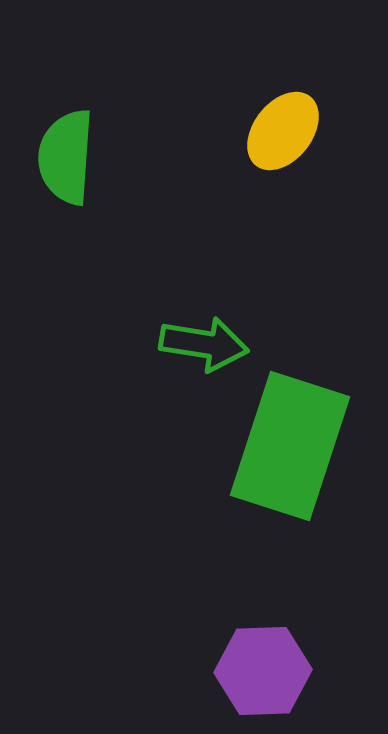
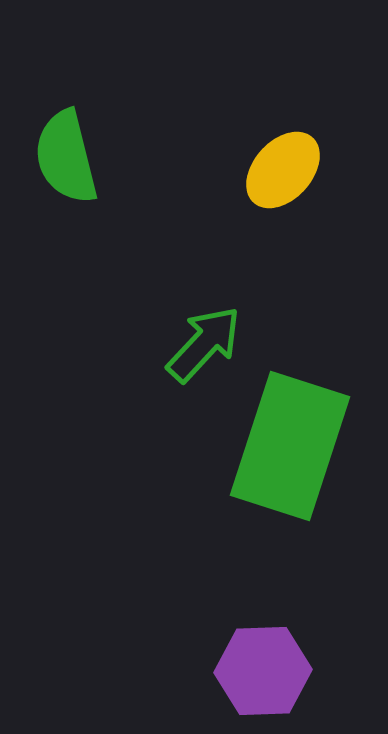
yellow ellipse: moved 39 px down; rotated 4 degrees clockwise
green semicircle: rotated 18 degrees counterclockwise
green arrow: rotated 56 degrees counterclockwise
